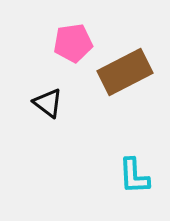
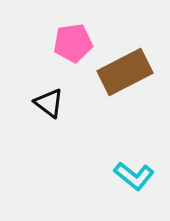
black triangle: moved 1 px right
cyan L-shape: rotated 48 degrees counterclockwise
